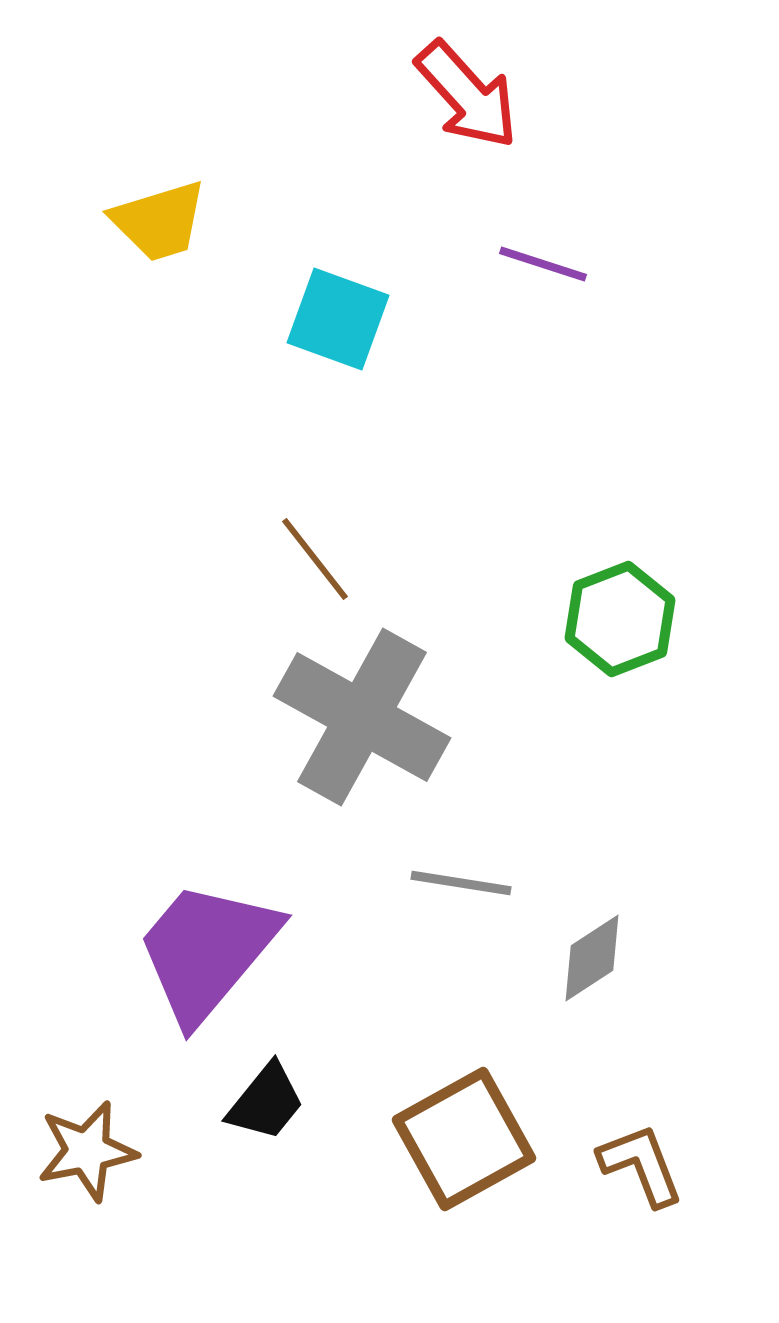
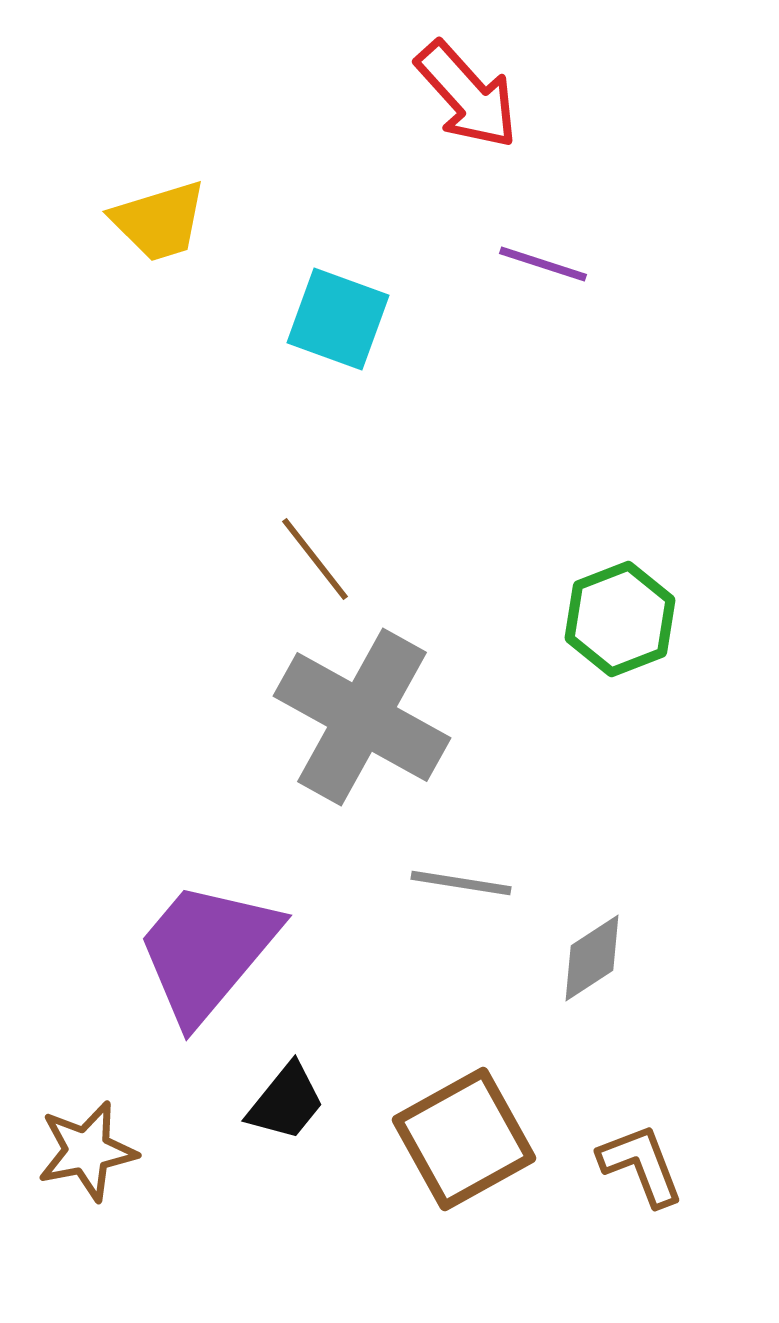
black trapezoid: moved 20 px right
